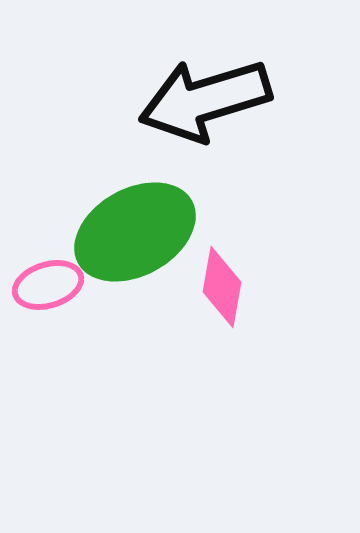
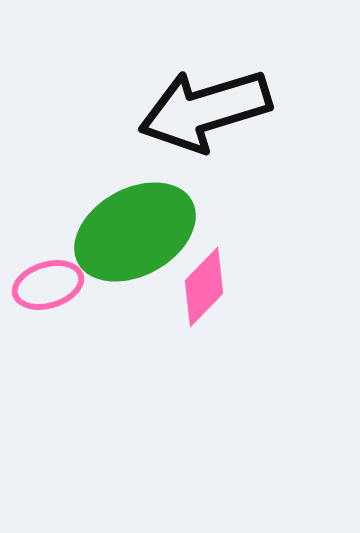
black arrow: moved 10 px down
pink diamond: moved 18 px left; rotated 34 degrees clockwise
